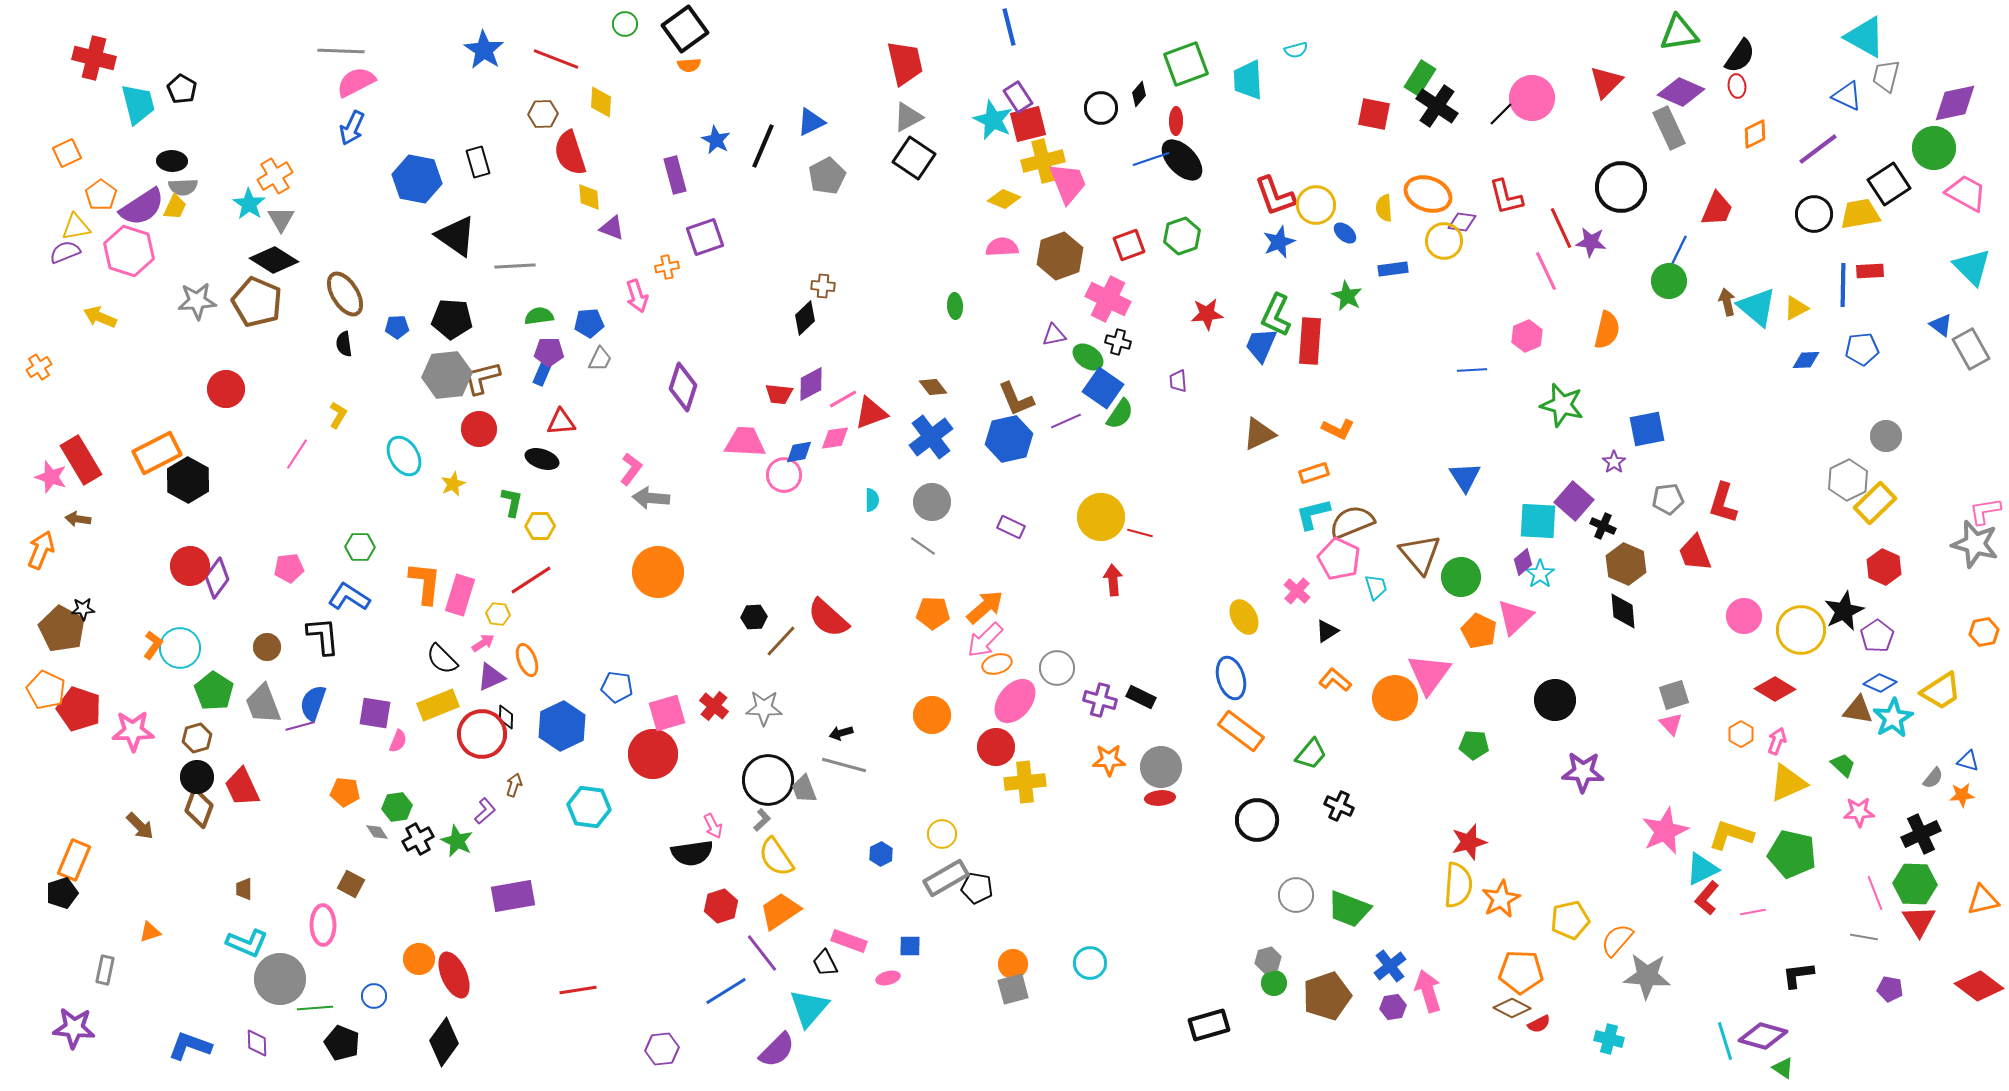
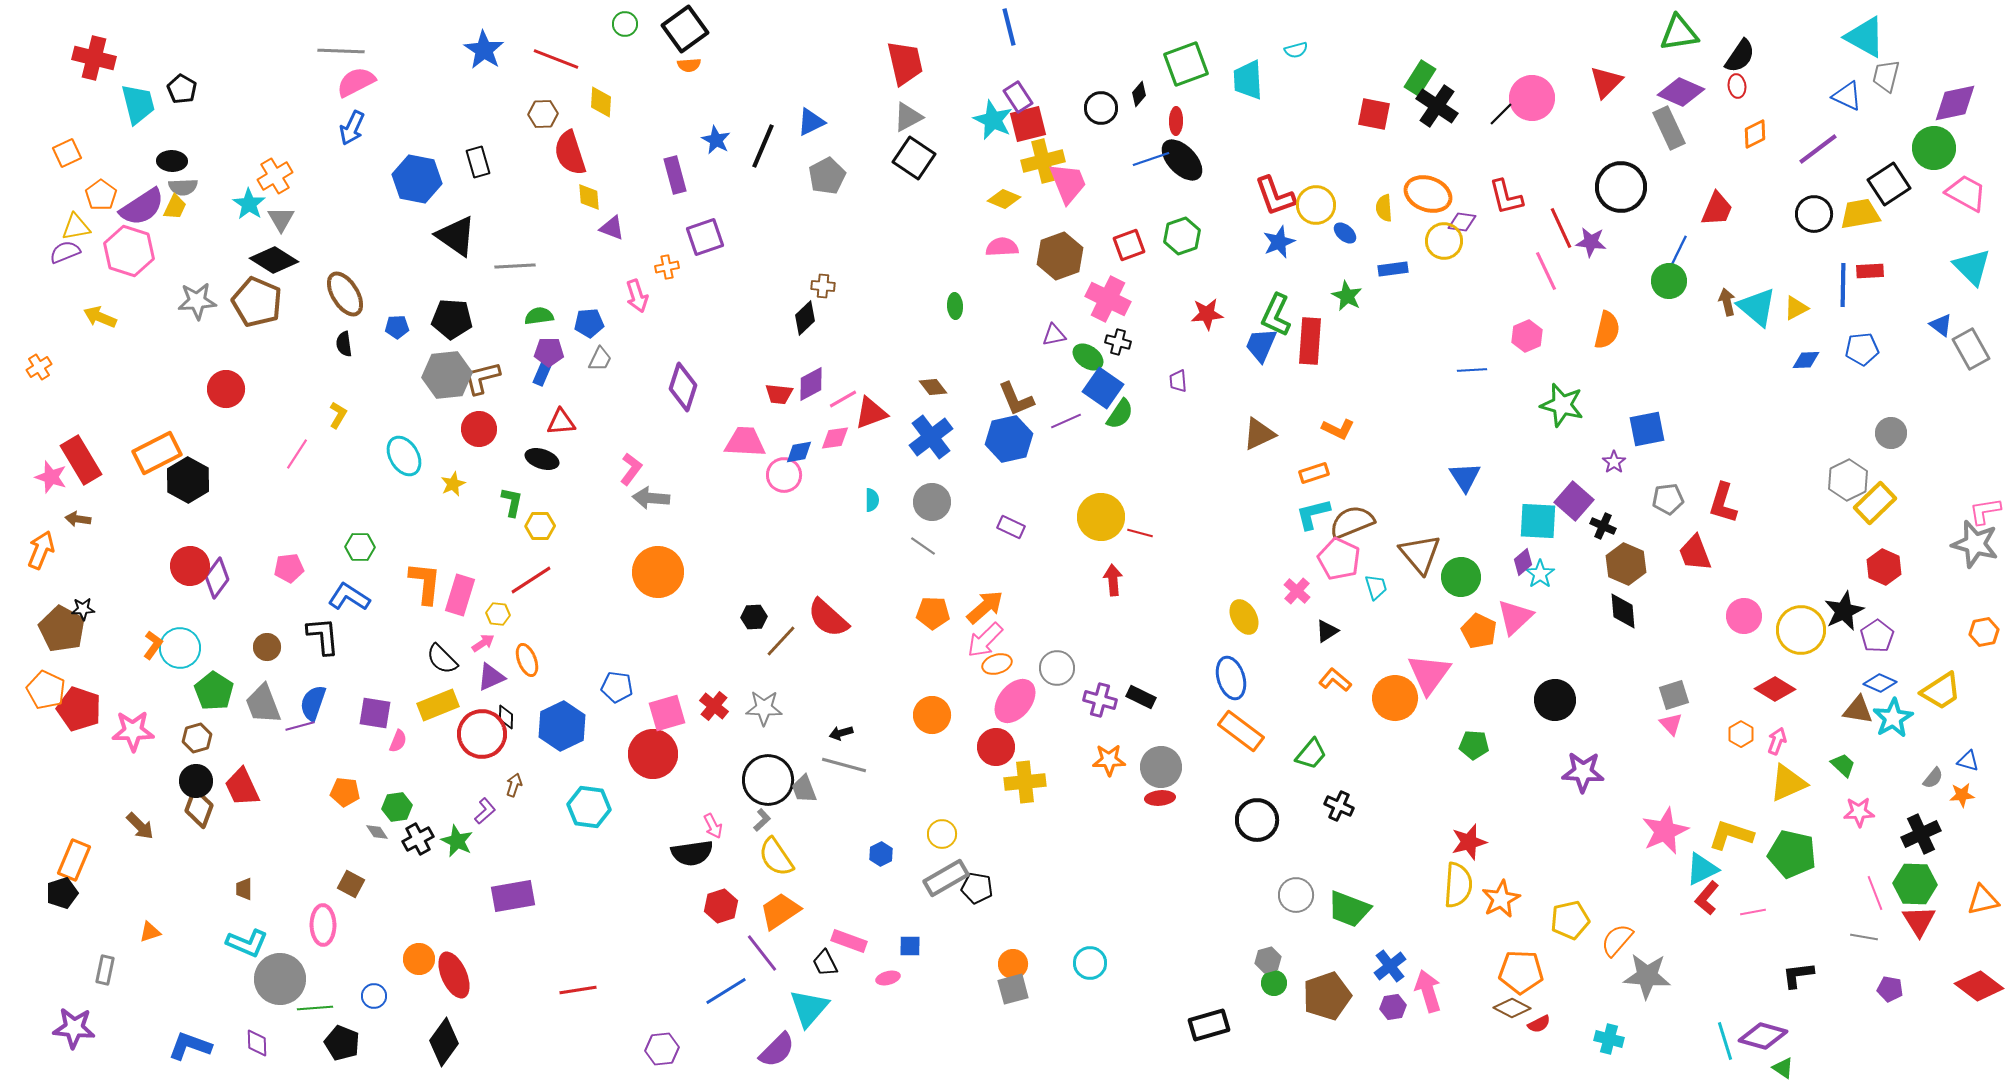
gray circle at (1886, 436): moved 5 px right, 3 px up
black circle at (197, 777): moved 1 px left, 4 px down
